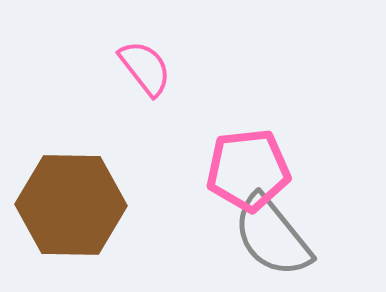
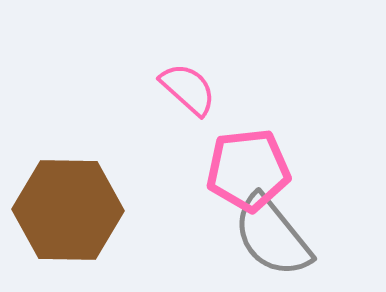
pink semicircle: moved 43 px right, 21 px down; rotated 10 degrees counterclockwise
brown hexagon: moved 3 px left, 5 px down
